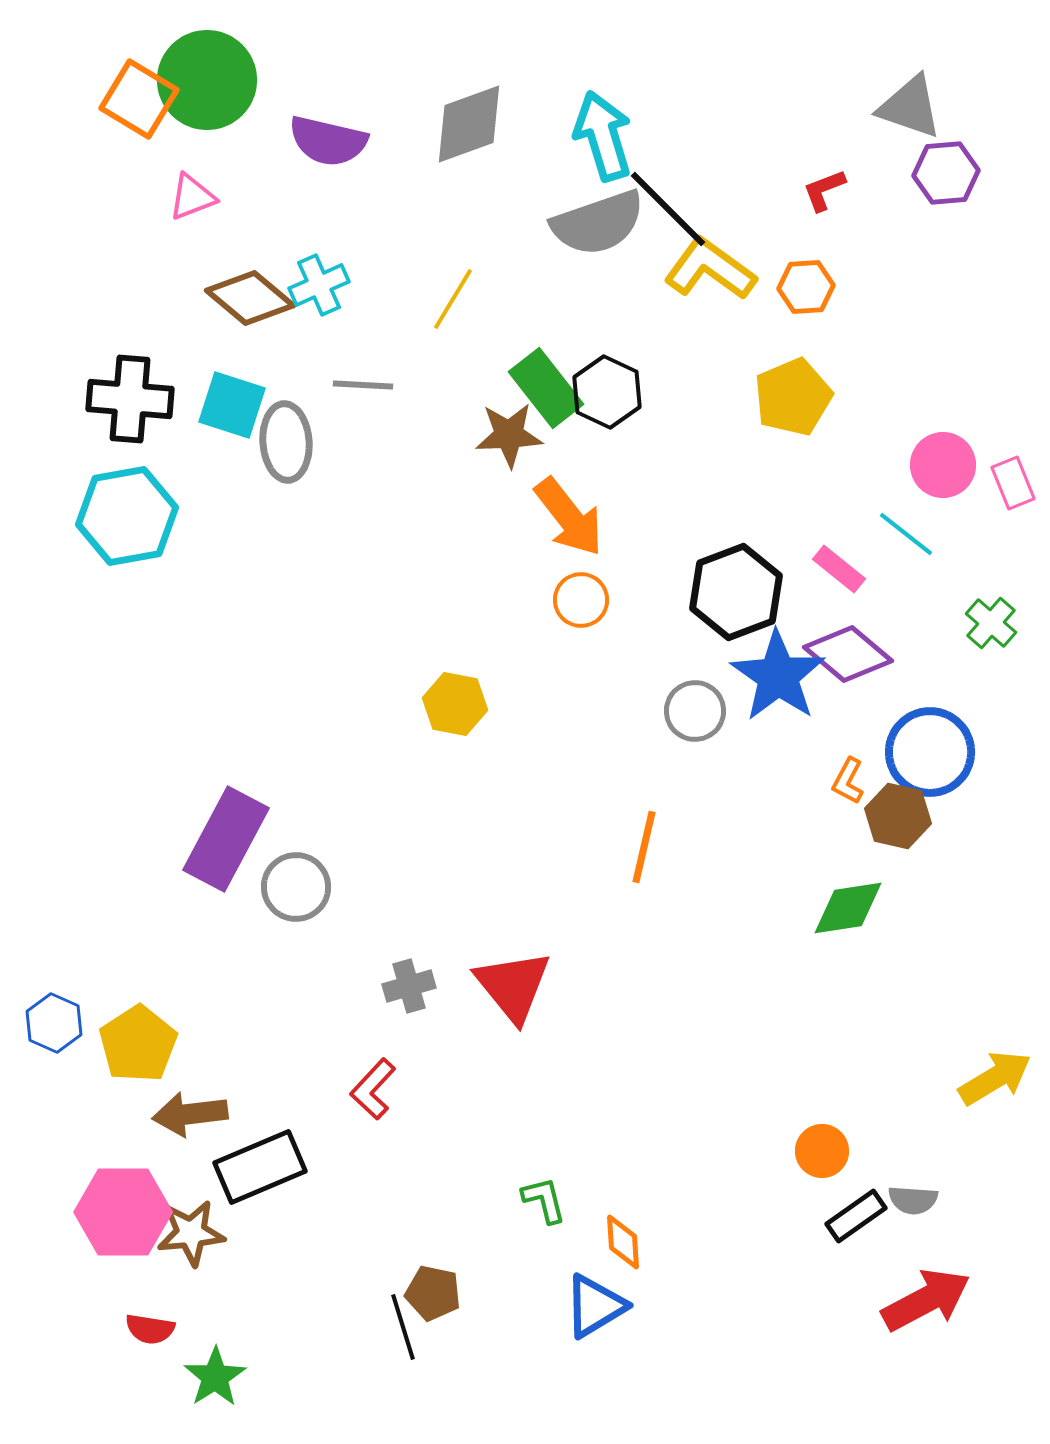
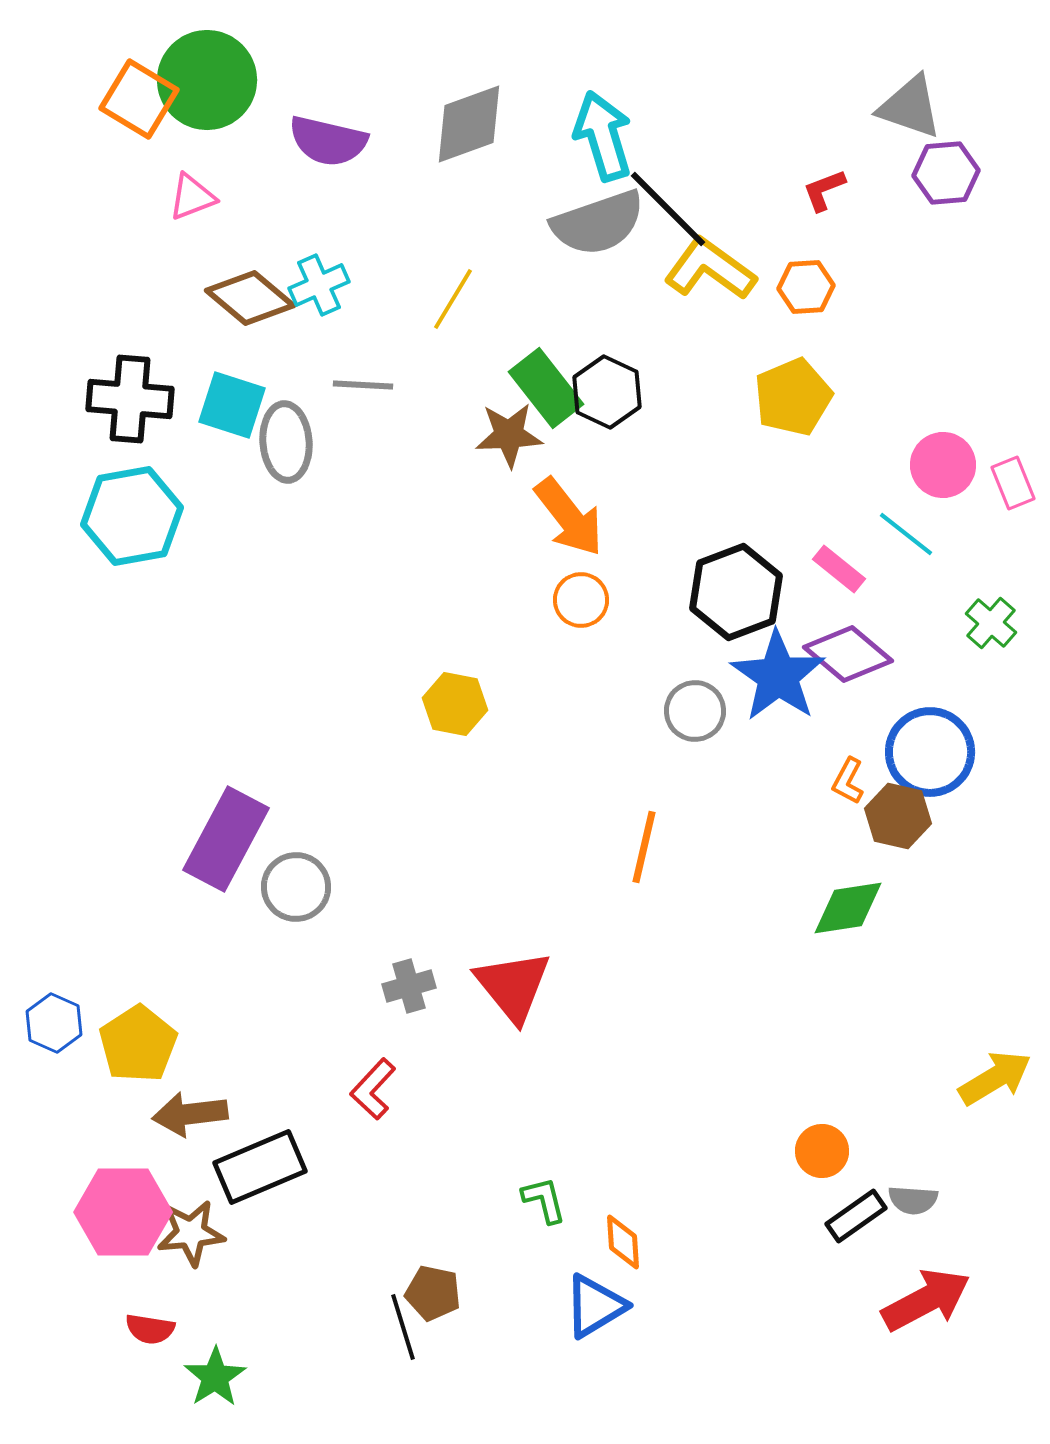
cyan hexagon at (127, 516): moved 5 px right
